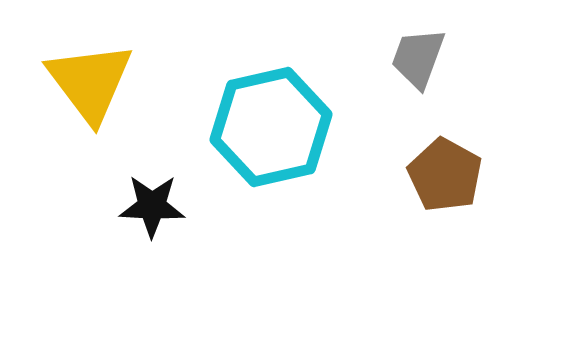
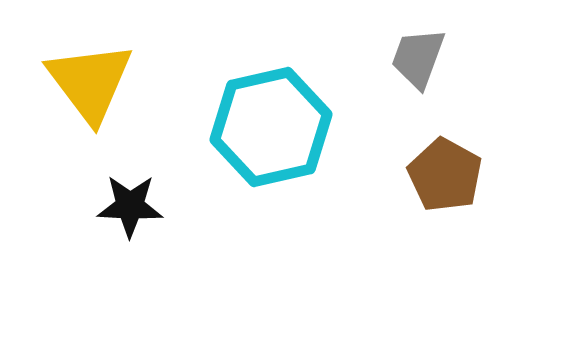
black star: moved 22 px left
